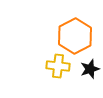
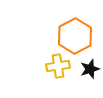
yellow cross: rotated 15 degrees counterclockwise
